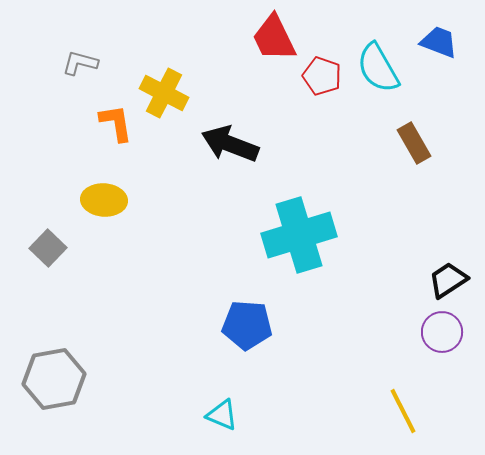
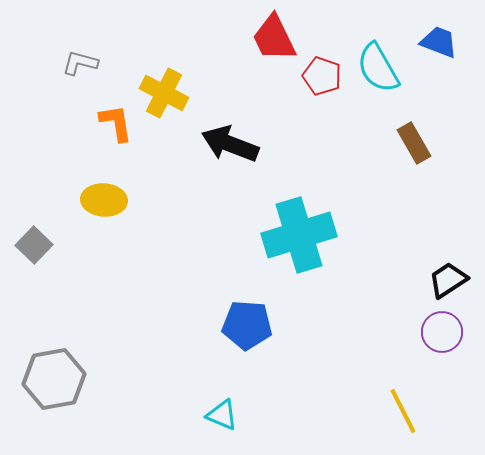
gray square: moved 14 px left, 3 px up
